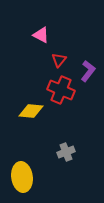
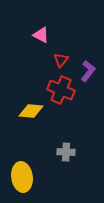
red triangle: moved 2 px right
gray cross: rotated 24 degrees clockwise
